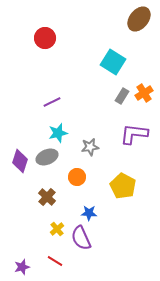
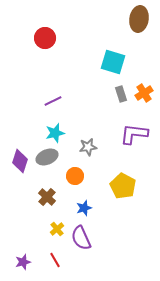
brown ellipse: rotated 30 degrees counterclockwise
cyan square: rotated 15 degrees counterclockwise
gray rectangle: moved 1 px left, 2 px up; rotated 49 degrees counterclockwise
purple line: moved 1 px right, 1 px up
cyan star: moved 3 px left
gray star: moved 2 px left
orange circle: moved 2 px left, 1 px up
blue star: moved 5 px left, 5 px up; rotated 21 degrees counterclockwise
red line: moved 1 px up; rotated 28 degrees clockwise
purple star: moved 1 px right, 5 px up
